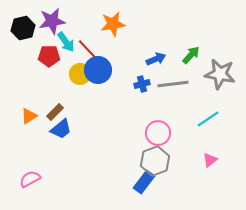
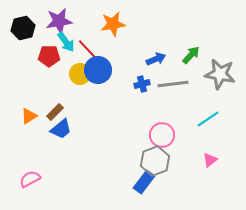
purple star: moved 7 px right
pink circle: moved 4 px right, 2 px down
